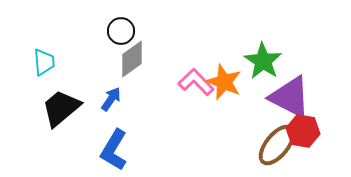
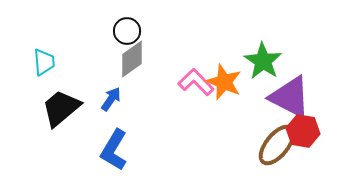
black circle: moved 6 px right
